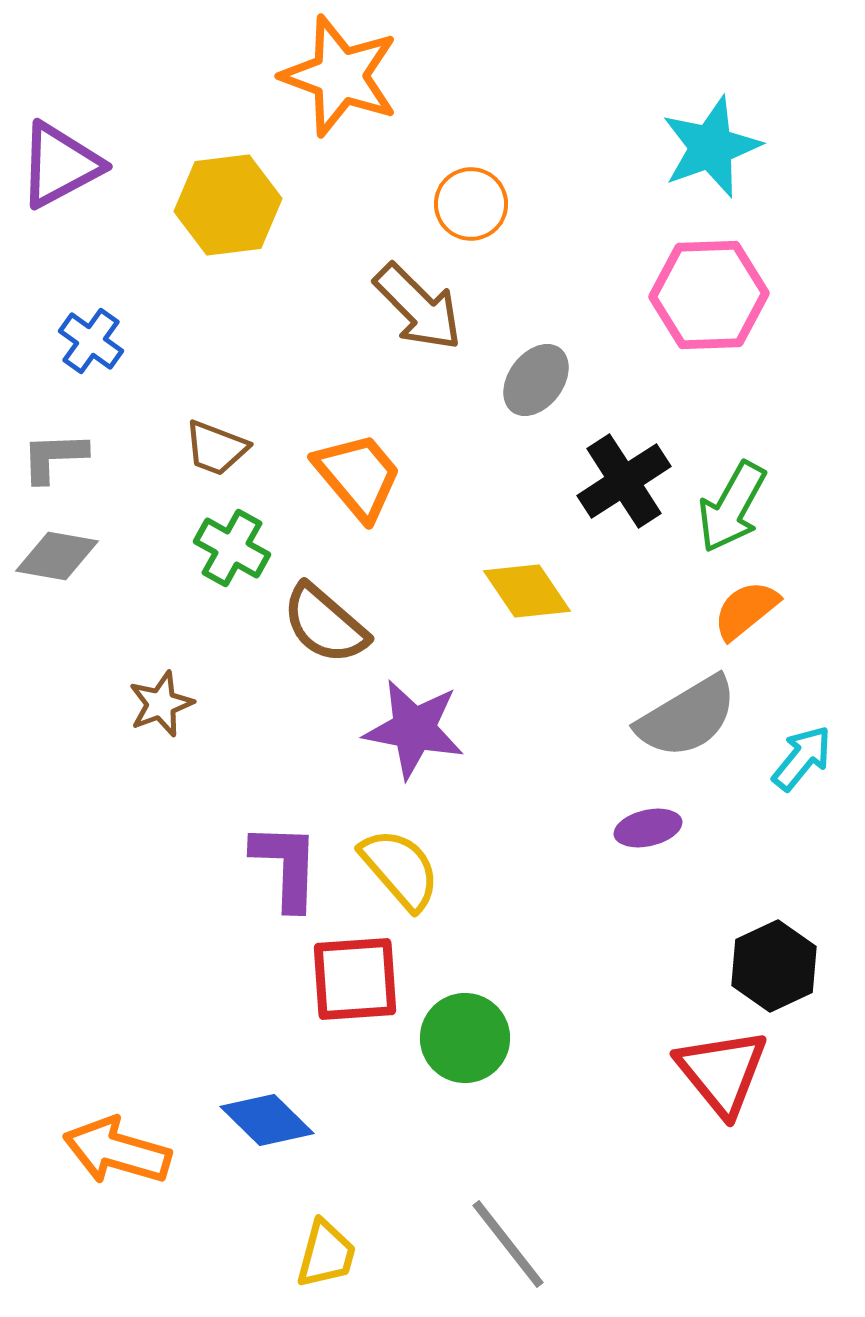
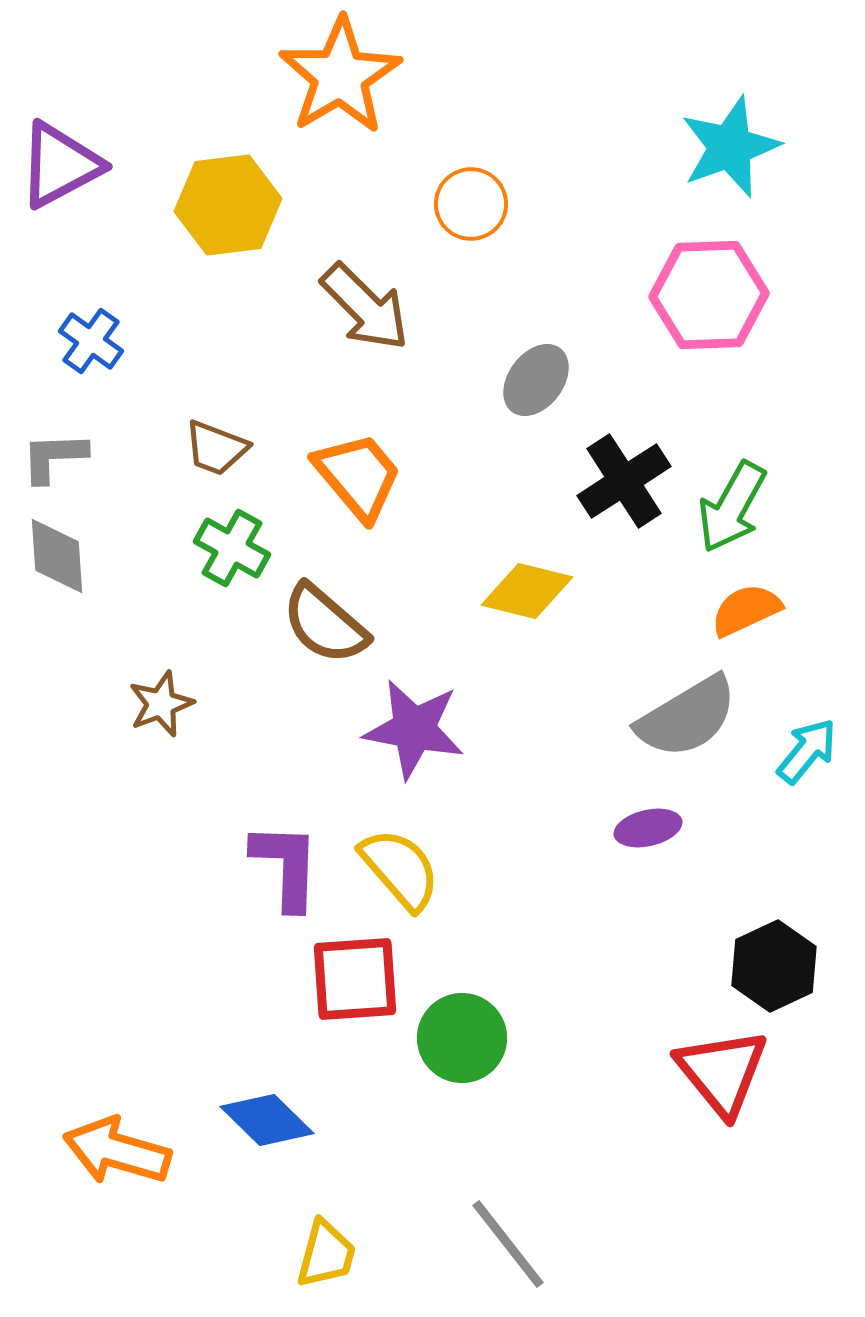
orange star: rotated 21 degrees clockwise
cyan star: moved 19 px right
brown arrow: moved 53 px left
gray diamond: rotated 76 degrees clockwise
yellow diamond: rotated 42 degrees counterclockwise
orange semicircle: rotated 14 degrees clockwise
cyan arrow: moved 5 px right, 7 px up
green circle: moved 3 px left
